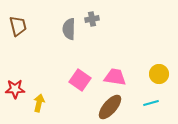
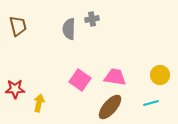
yellow circle: moved 1 px right, 1 px down
